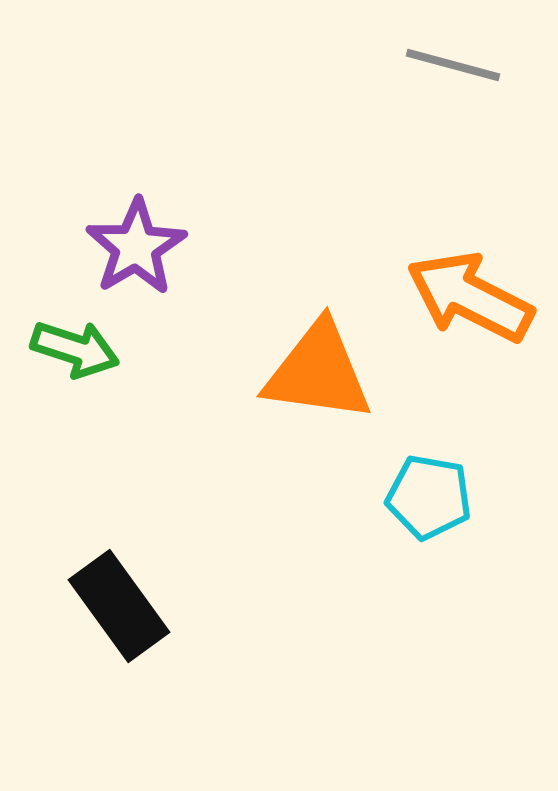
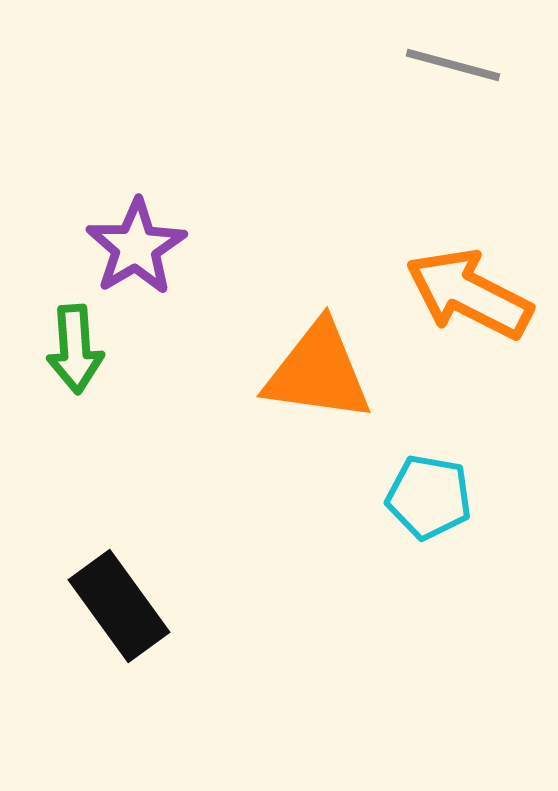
orange arrow: moved 1 px left, 3 px up
green arrow: rotated 68 degrees clockwise
